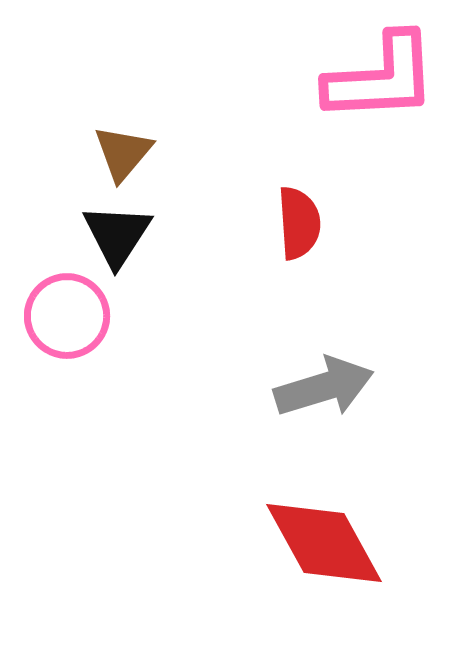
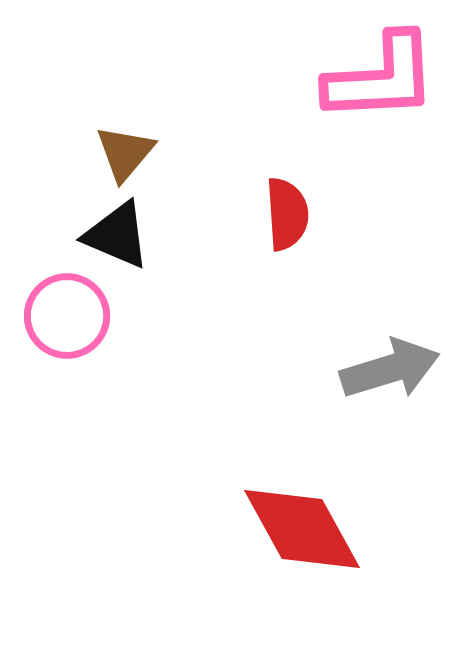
brown triangle: moved 2 px right
red semicircle: moved 12 px left, 9 px up
black triangle: rotated 40 degrees counterclockwise
gray arrow: moved 66 px right, 18 px up
red diamond: moved 22 px left, 14 px up
